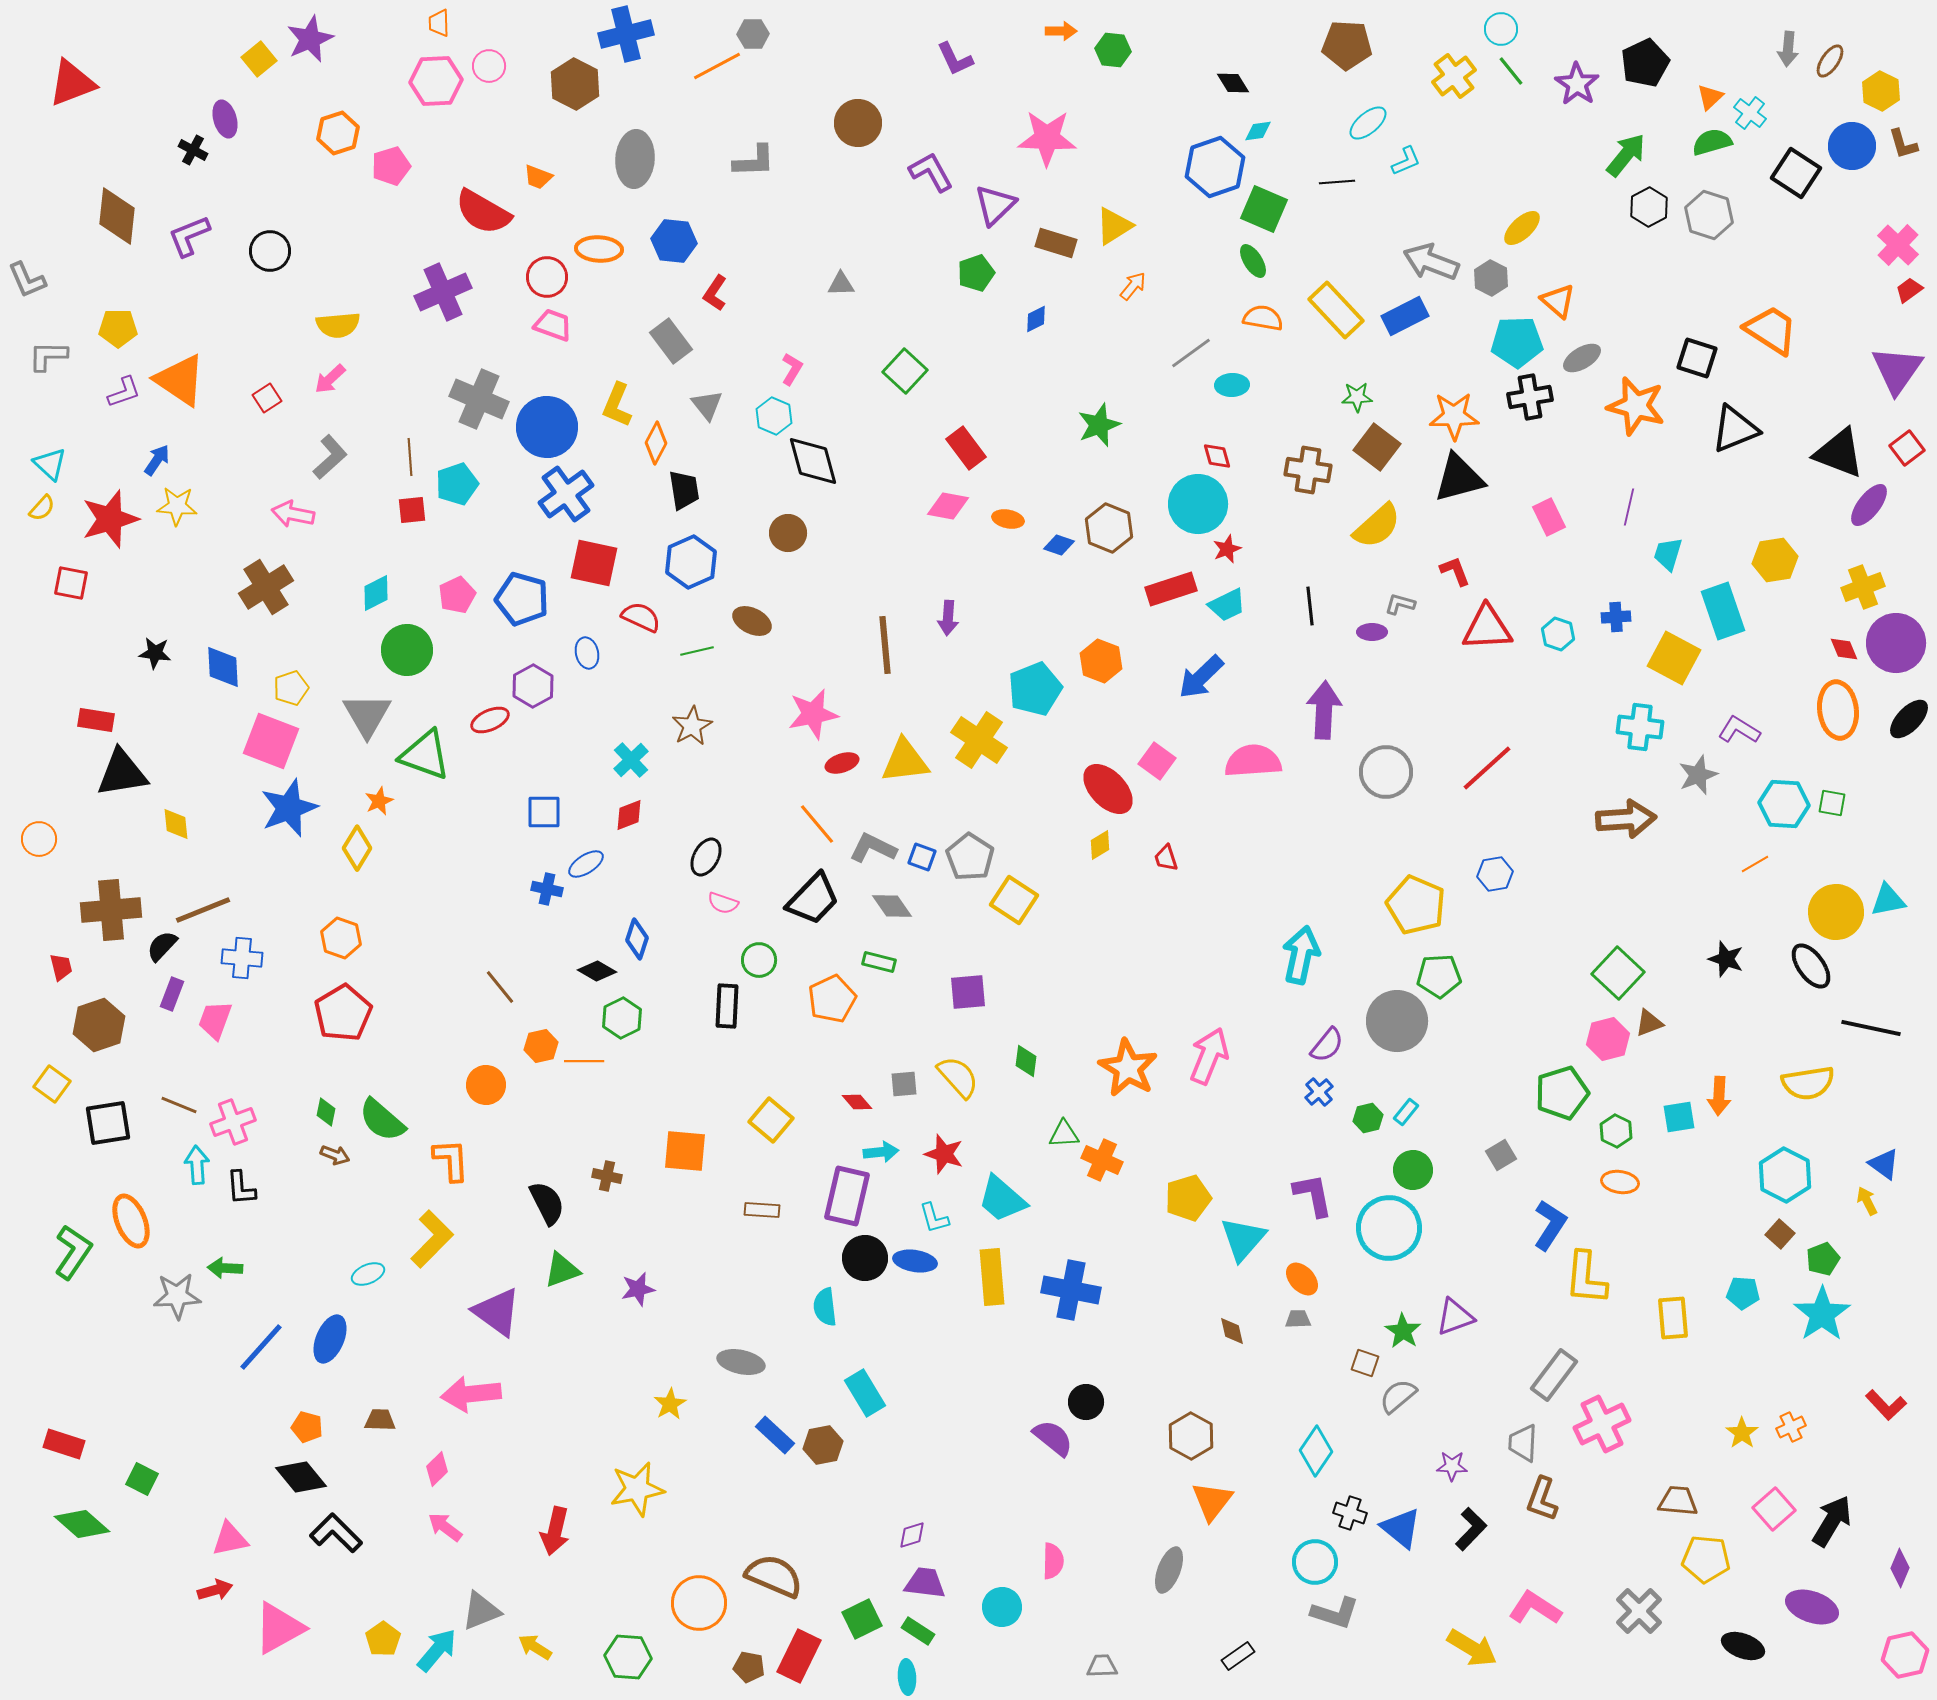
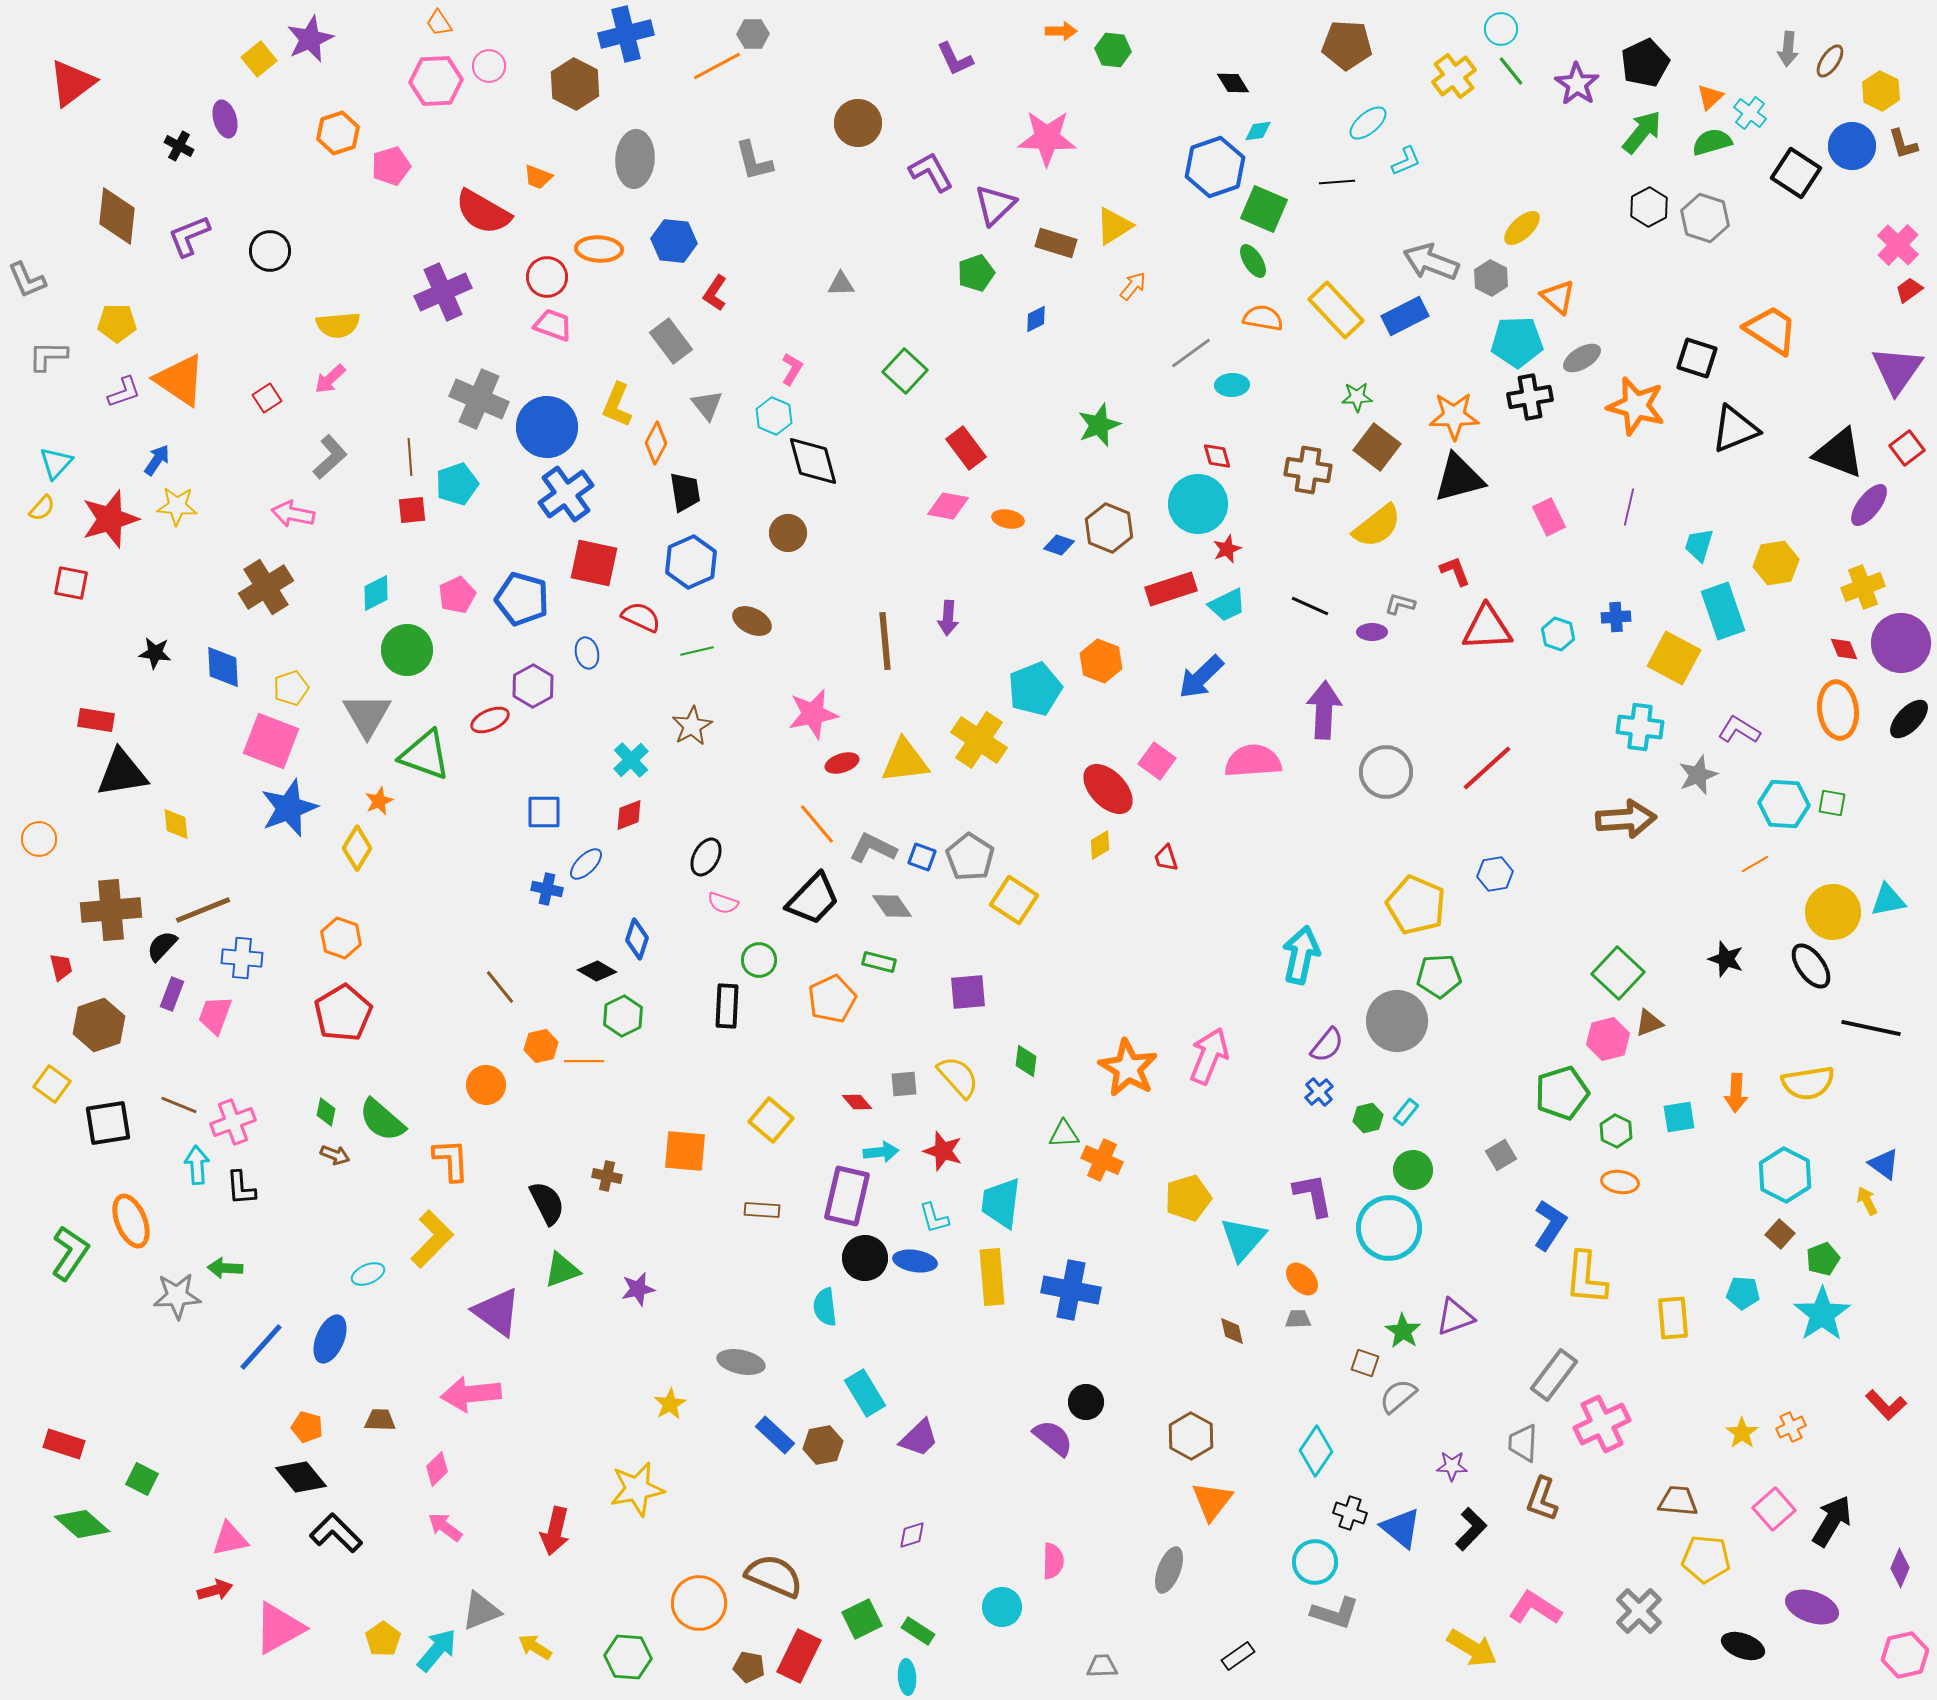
orange trapezoid at (439, 23): rotated 32 degrees counterclockwise
red triangle at (72, 83): rotated 16 degrees counterclockwise
black cross at (193, 150): moved 14 px left, 4 px up
green arrow at (1626, 155): moved 16 px right, 23 px up
gray L-shape at (754, 161): rotated 78 degrees clockwise
gray hexagon at (1709, 215): moved 4 px left, 3 px down
orange triangle at (1558, 301): moved 4 px up
yellow pentagon at (118, 328): moved 1 px left, 5 px up
cyan triangle at (50, 464): moved 6 px right, 1 px up; rotated 30 degrees clockwise
black trapezoid at (684, 490): moved 1 px right, 2 px down
yellow semicircle at (1377, 526): rotated 4 degrees clockwise
cyan trapezoid at (1668, 554): moved 31 px right, 9 px up
yellow hexagon at (1775, 560): moved 1 px right, 3 px down
black line at (1310, 606): rotated 60 degrees counterclockwise
purple circle at (1896, 643): moved 5 px right
brown line at (885, 645): moved 4 px up
blue ellipse at (586, 864): rotated 12 degrees counterclockwise
yellow circle at (1836, 912): moved 3 px left
green hexagon at (622, 1018): moved 1 px right, 2 px up
pink trapezoid at (215, 1020): moved 5 px up
orange arrow at (1719, 1096): moved 17 px right, 3 px up
red star at (944, 1154): moved 1 px left, 3 px up
cyan trapezoid at (1002, 1199): moved 1 px left, 4 px down; rotated 56 degrees clockwise
green L-shape at (73, 1252): moved 3 px left, 1 px down
purple trapezoid at (925, 1583): moved 6 px left, 145 px up; rotated 129 degrees clockwise
